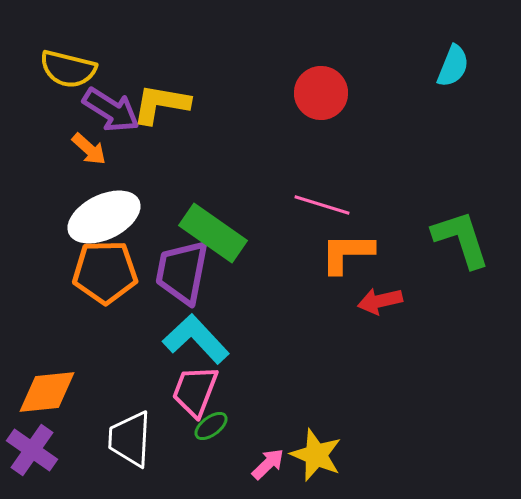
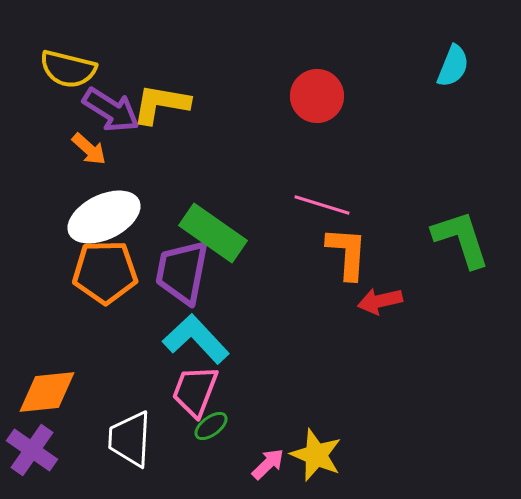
red circle: moved 4 px left, 3 px down
orange L-shape: rotated 94 degrees clockwise
